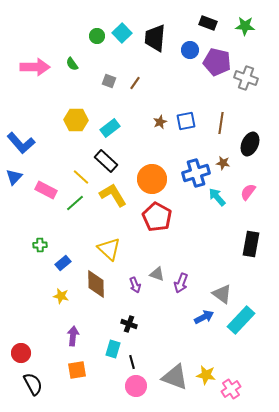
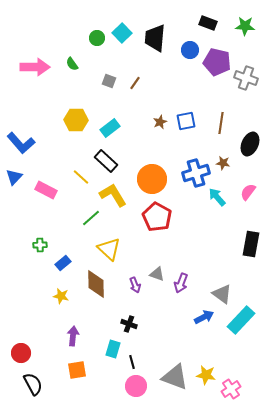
green circle at (97, 36): moved 2 px down
green line at (75, 203): moved 16 px right, 15 px down
